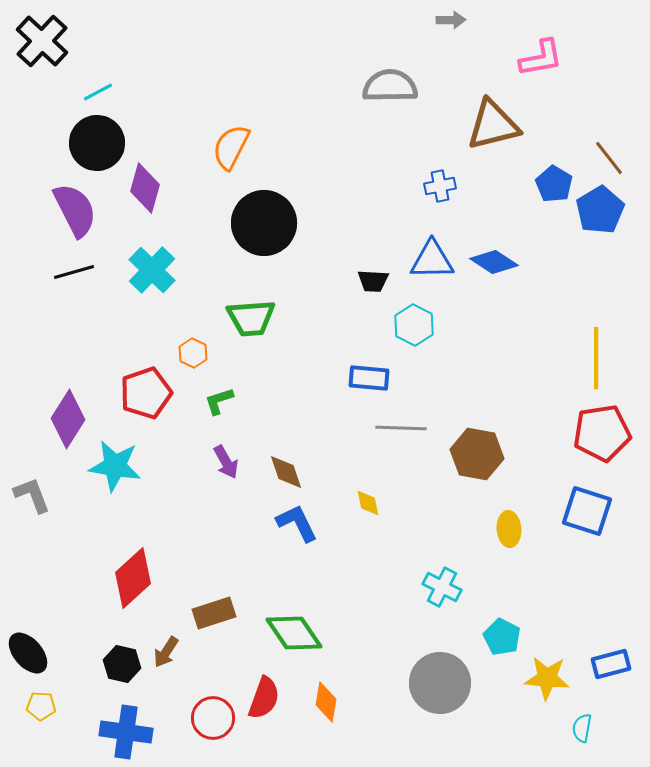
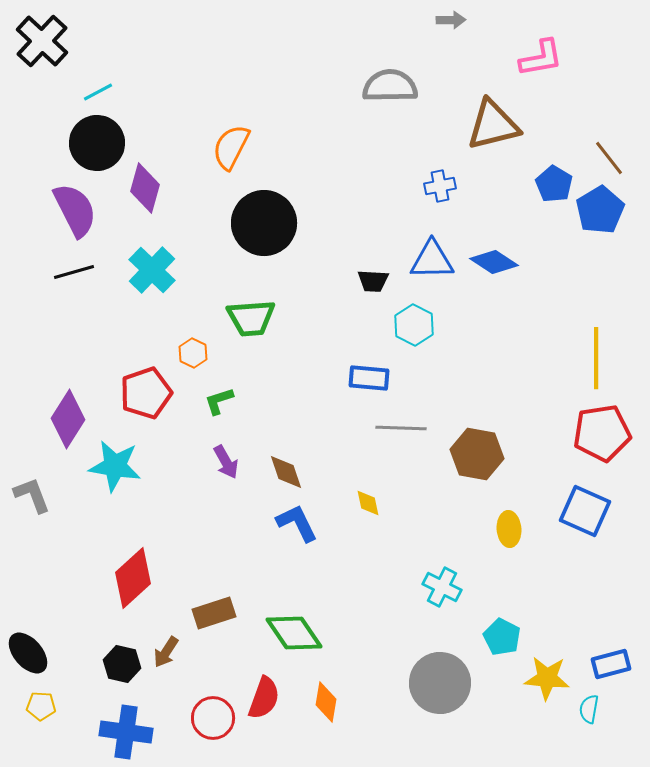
blue square at (587, 511): moved 2 px left; rotated 6 degrees clockwise
cyan semicircle at (582, 728): moved 7 px right, 19 px up
